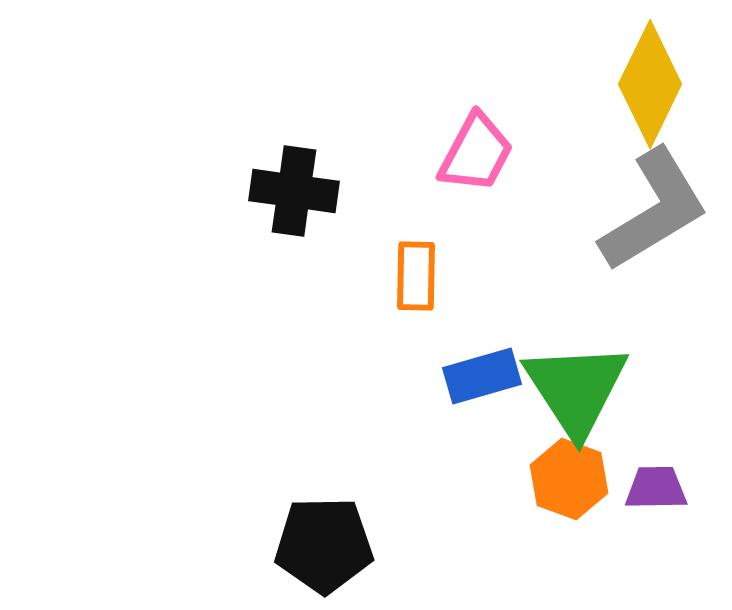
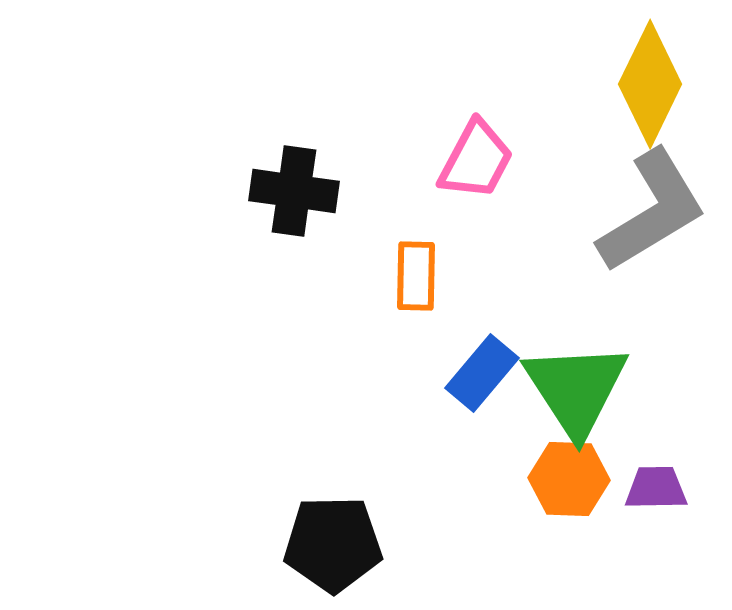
pink trapezoid: moved 7 px down
gray L-shape: moved 2 px left, 1 px down
blue rectangle: moved 3 px up; rotated 34 degrees counterclockwise
orange hexagon: rotated 18 degrees counterclockwise
black pentagon: moved 9 px right, 1 px up
